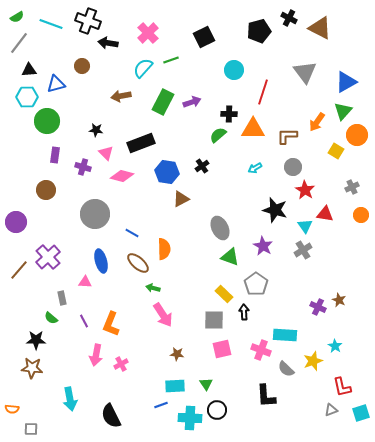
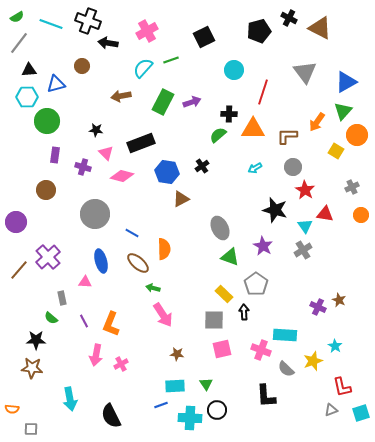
pink cross at (148, 33): moved 1 px left, 2 px up; rotated 15 degrees clockwise
